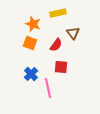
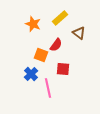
yellow rectangle: moved 2 px right, 5 px down; rotated 28 degrees counterclockwise
brown triangle: moved 6 px right; rotated 16 degrees counterclockwise
orange square: moved 11 px right, 12 px down
red square: moved 2 px right, 2 px down
